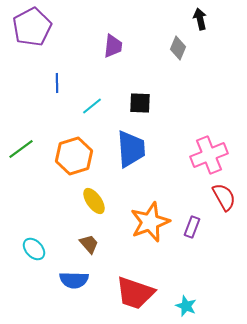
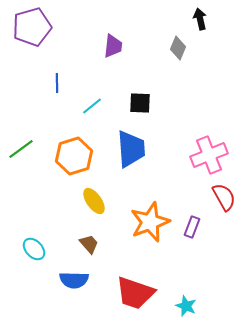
purple pentagon: rotated 12 degrees clockwise
